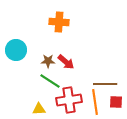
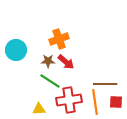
orange cross: moved 17 px down; rotated 24 degrees counterclockwise
